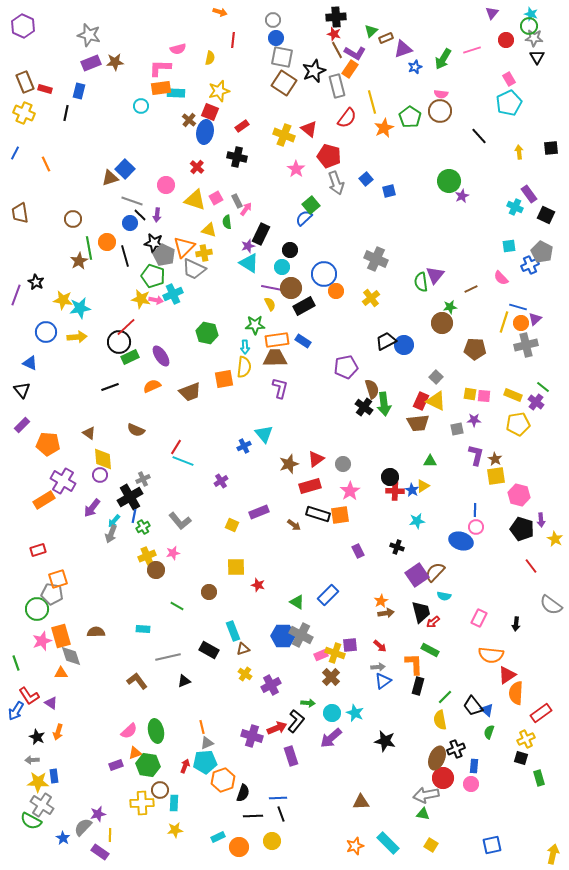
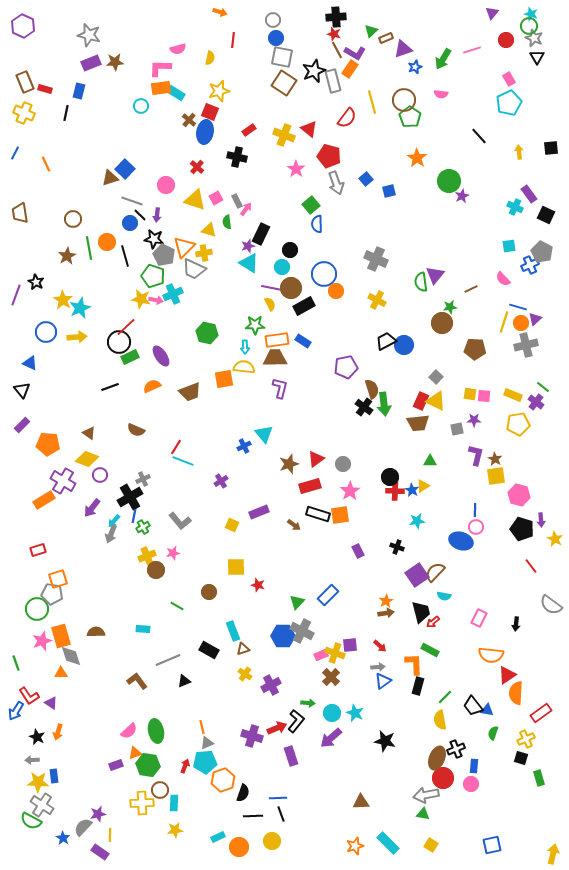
gray star at (534, 38): rotated 18 degrees clockwise
gray rectangle at (337, 86): moved 4 px left, 5 px up
cyan rectangle at (176, 93): rotated 30 degrees clockwise
brown circle at (440, 111): moved 36 px left, 11 px up
red rectangle at (242, 126): moved 7 px right, 4 px down
orange star at (384, 128): moved 33 px right, 30 px down; rotated 12 degrees counterclockwise
blue semicircle at (304, 218): moved 13 px right, 6 px down; rotated 48 degrees counterclockwise
black star at (154, 243): moved 4 px up
brown star at (79, 261): moved 12 px left, 5 px up
pink semicircle at (501, 278): moved 2 px right, 1 px down
yellow cross at (371, 298): moved 6 px right, 2 px down; rotated 24 degrees counterclockwise
yellow star at (63, 300): rotated 24 degrees clockwise
cyan star at (80, 308): rotated 15 degrees counterclockwise
yellow semicircle at (244, 367): rotated 90 degrees counterclockwise
yellow diamond at (103, 459): moved 16 px left; rotated 65 degrees counterclockwise
orange star at (381, 601): moved 5 px right
green triangle at (297, 602): rotated 42 degrees clockwise
gray cross at (301, 635): moved 1 px right, 4 px up
gray line at (168, 657): moved 3 px down; rotated 10 degrees counterclockwise
blue triangle at (487, 710): rotated 32 degrees counterclockwise
green semicircle at (489, 732): moved 4 px right, 1 px down
